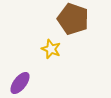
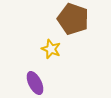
purple ellipse: moved 15 px right; rotated 65 degrees counterclockwise
